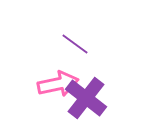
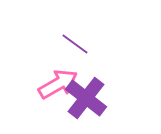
pink arrow: rotated 18 degrees counterclockwise
